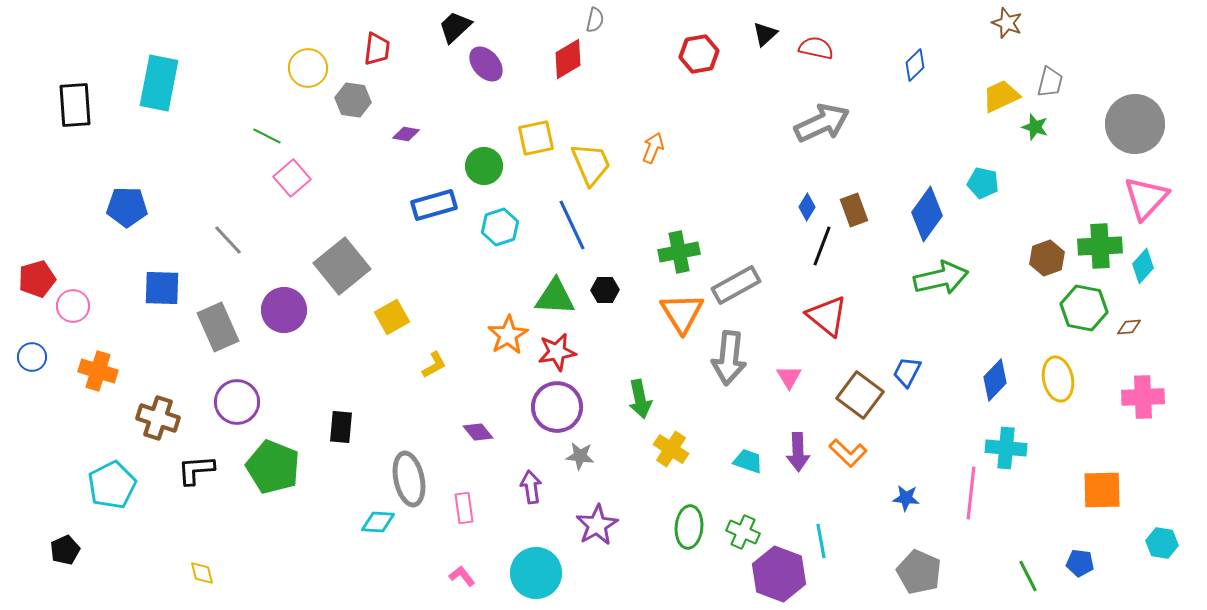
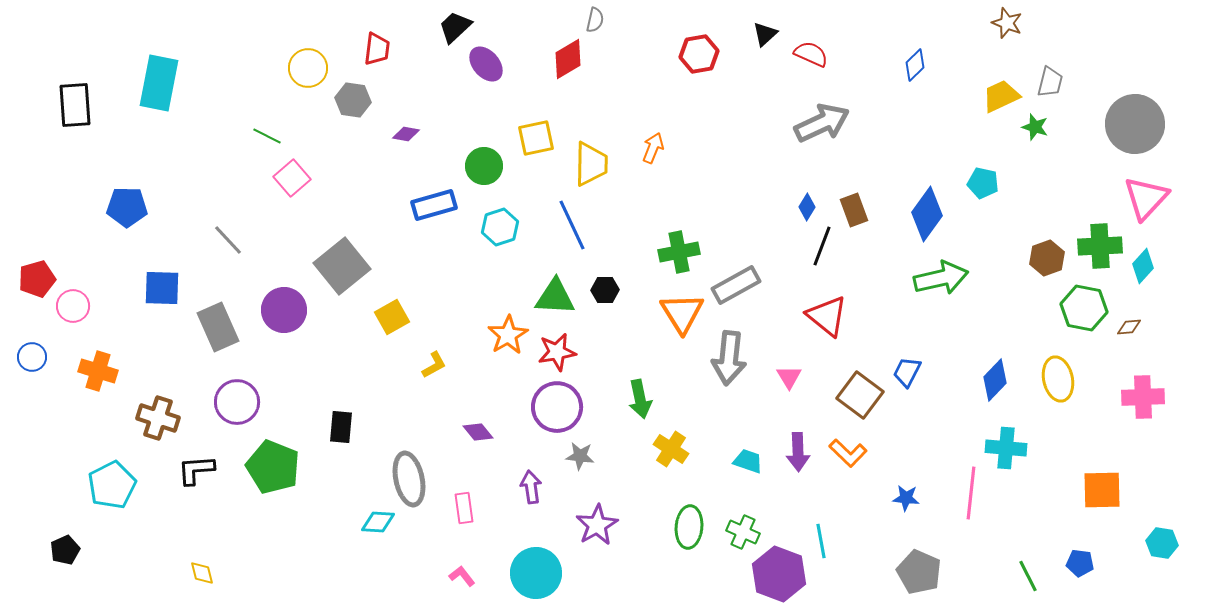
red semicircle at (816, 48): moved 5 px left, 6 px down; rotated 12 degrees clockwise
yellow trapezoid at (591, 164): rotated 24 degrees clockwise
